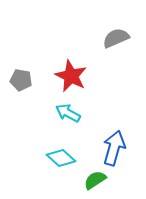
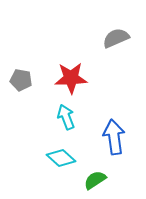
red star: moved 2 px down; rotated 28 degrees counterclockwise
cyan arrow: moved 2 px left, 4 px down; rotated 40 degrees clockwise
blue arrow: moved 11 px up; rotated 24 degrees counterclockwise
